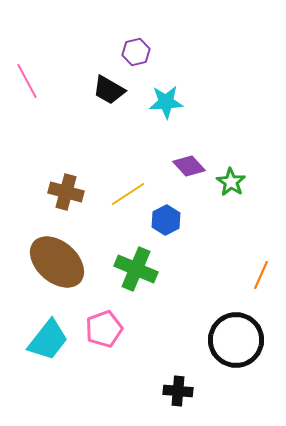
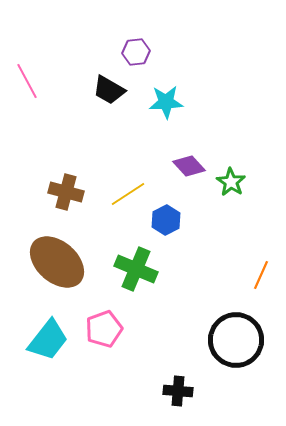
purple hexagon: rotated 8 degrees clockwise
